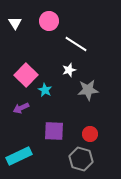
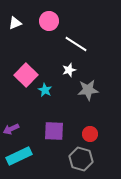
white triangle: rotated 40 degrees clockwise
purple arrow: moved 10 px left, 21 px down
